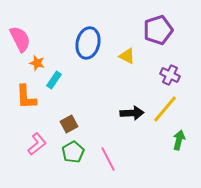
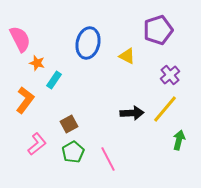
purple cross: rotated 24 degrees clockwise
orange L-shape: moved 1 px left, 3 px down; rotated 140 degrees counterclockwise
